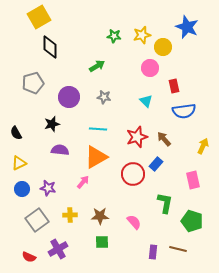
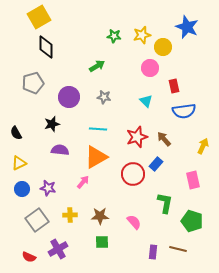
black diamond: moved 4 px left
